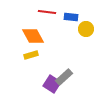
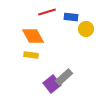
red line: rotated 24 degrees counterclockwise
yellow rectangle: rotated 24 degrees clockwise
purple square: rotated 18 degrees clockwise
